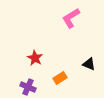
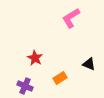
purple cross: moved 3 px left, 1 px up
